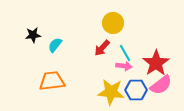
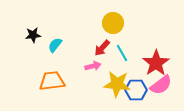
cyan line: moved 3 px left
pink arrow: moved 31 px left; rotated 21 degrees counterclockwise
yellow star: moved 6 px right, 8 px up
